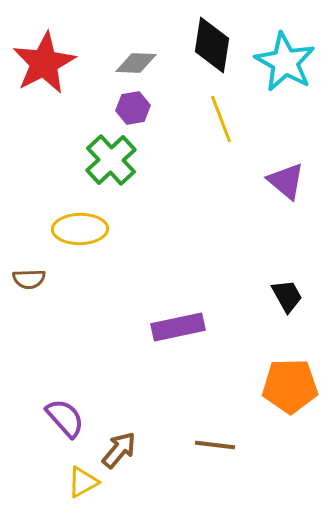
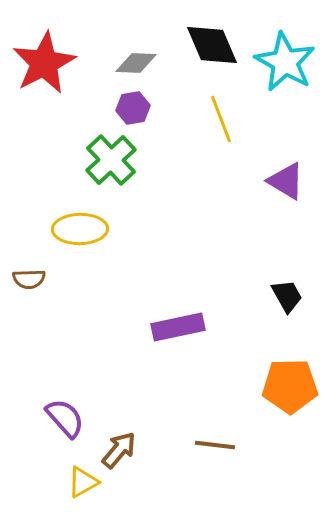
black diamond: rotated 32 degrees counterclockwise
purple triangle: rotated 9 degrees counterclockwise
